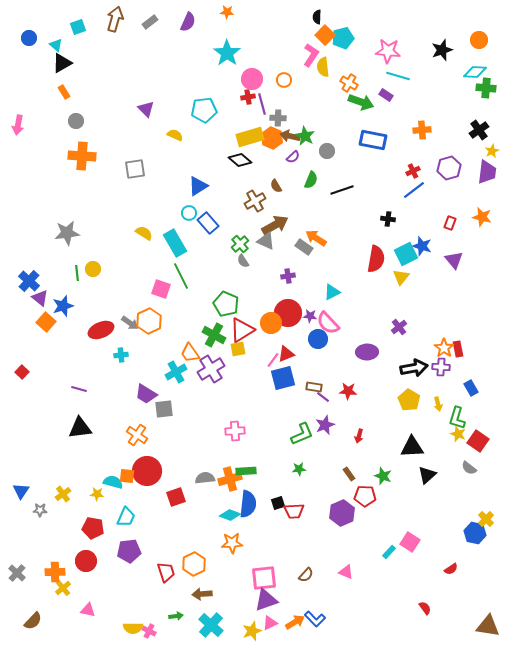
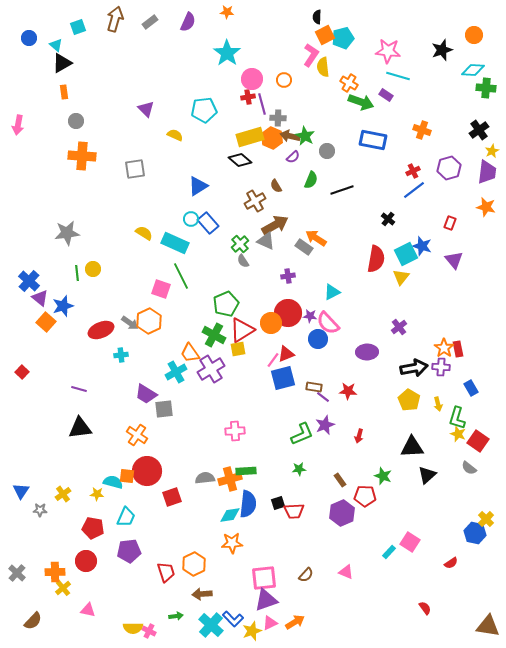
orange square at (325, 35): rotated 18 degrees clockwise
orange circle at (479, 40): moved 5 px left, 5 px up
cyan diamond at (475, 72): moved 2 px left, 2 px up
orange rectangle at (64, 92): rotated 24 degrees clockwise
orange cross at (422, 130): rotated 24 degrees clockwise
cyan circle at (189, 213): moved 2 px right, 6 px down
orange star at (482, 217): moved 4 px right, 10 px up
black cross at (388, 219): rotated 32 degrees clockwise
cyan rectangle at (175, 243): rotated 36 degrees counterclockwise
green pentagon at (226, 304): rotated 25 degrees clockwise
brown rectangle at (349, 474): moved 9 px left, 6 px down
red square at (176, 497): moved 4 px left
cyan diamond at (230, 515): rotated 30 degrees counterclockwise
red semicircle at (451, 569): moved 6 px up
blue L-shape at (315, 619): moved 82 px left
